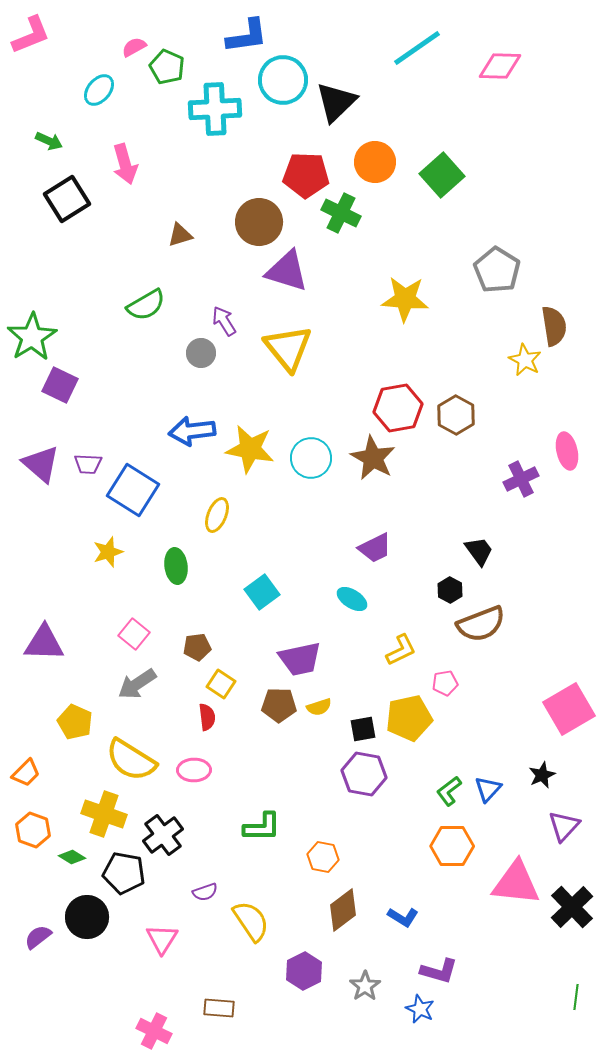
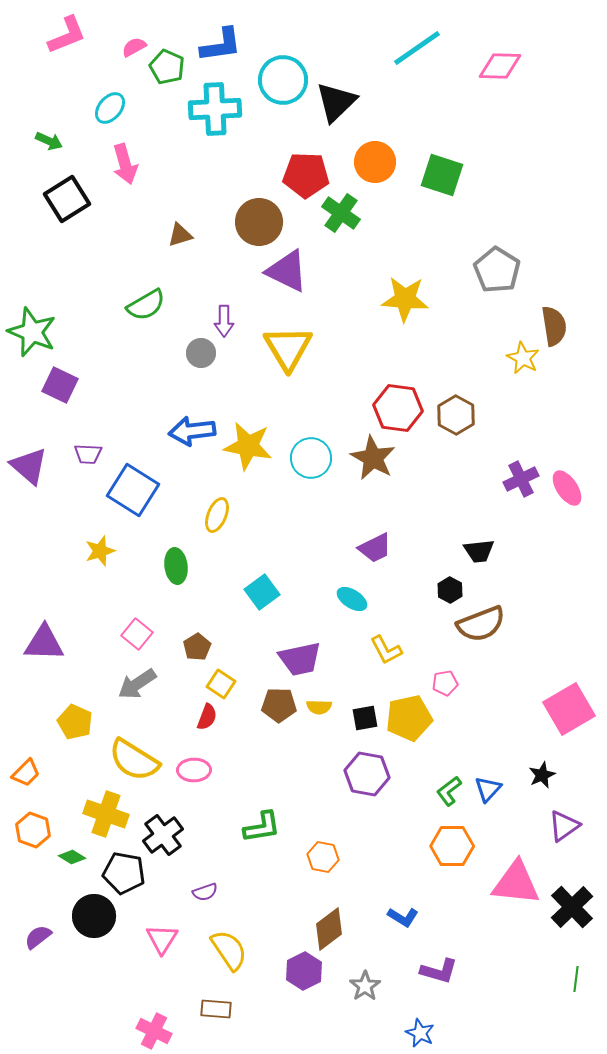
pink L-shape at (31, 35): moved 36 px right
blue L-shape at (247, 36): moved 26 px left, 9 px down
cyan ellipse at (99, 90): moved 11 px right, 18 px down
green square at (442, 175): rotated 30 degrees counterclockwise
green cross at (341, 213): rotated 9 degrees clockwise
purple triangle at (287, 271): rotated 9 degrees clockwise
purple arrow at (224, 321): rotated 148 degrees counterclockwise
green star at (32, 337): moved 5 px up; rotated 18 degrees counterclockwise
yellow triangle at (288, 348): rotated 8 degrees clockwise
yellow star at (525, 360): moved 2 px left, 2 px up
red hexagon at (398, 408): rotated 18 degrees clockwise
yellow star at (250, 449): moved 2 px left, 3 px up
pink ellipse at (567, 451): moved 37 px down; rotated 21 degrees counterclockwise
purple triangle at (41, 464): moved 12 px left, 2 px down
purple trapezoid at (88, 464): moved 10 px up
black trapezoid at (479, 551): rotated 120 degrees clockwise
yellow star at (108, 552): moved 8 px left, 1 px up
pink square at (134, 634): moved 3 px right
brown pentagon at (197, 647): rotated 24 degrees counterclockwise
yellow L-shape at (401, 650): moved 15 px left; rotated 88 degrees clockwise
yellow semicircle at (319, 707): rotated 20 degrees clockwise
red semicircle at (207, 717): rotated 28 degrees clockwise
black square at (363, 729): moved 2 px right, 11 px up
yellow semicircle at (131, 760): moved 3 px right
purple hexagon at (364, 774): moved 3 px right
yellow cross at (104, 814): moved 2 px right
purple triangle at (564, 826): rotated 12 degrees clockwise
green L-shape at (262, 827): rotated 9 degrees counterclockwise
brown diamond at (343, 910): moved 14 px left, 19 px down
black circle at (87, 917): moved 7 px right, 1 px up
yellow semicircle at (251, 921): moved 22 px left, 29 px down
green line at (576, 997): moved 18 px up
brown rectangle at (219, 1008): moved 3 px left, 1 px down
blue star at (420, 1009): moved 24 px down
